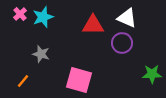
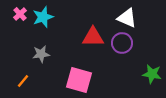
red triangle: moved 12 px down
gray star: rotated 24 degrees counterclockwise
green star: rotated 12 degrees clockwise
